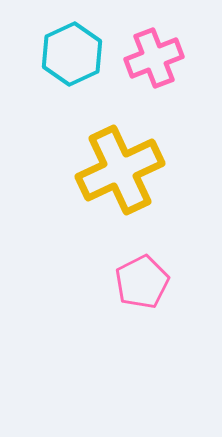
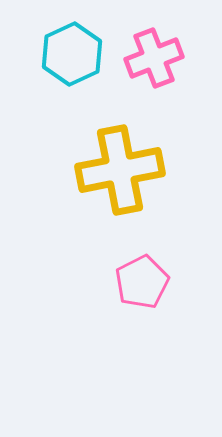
yellow cross: rotated 14 degrees clockwise
